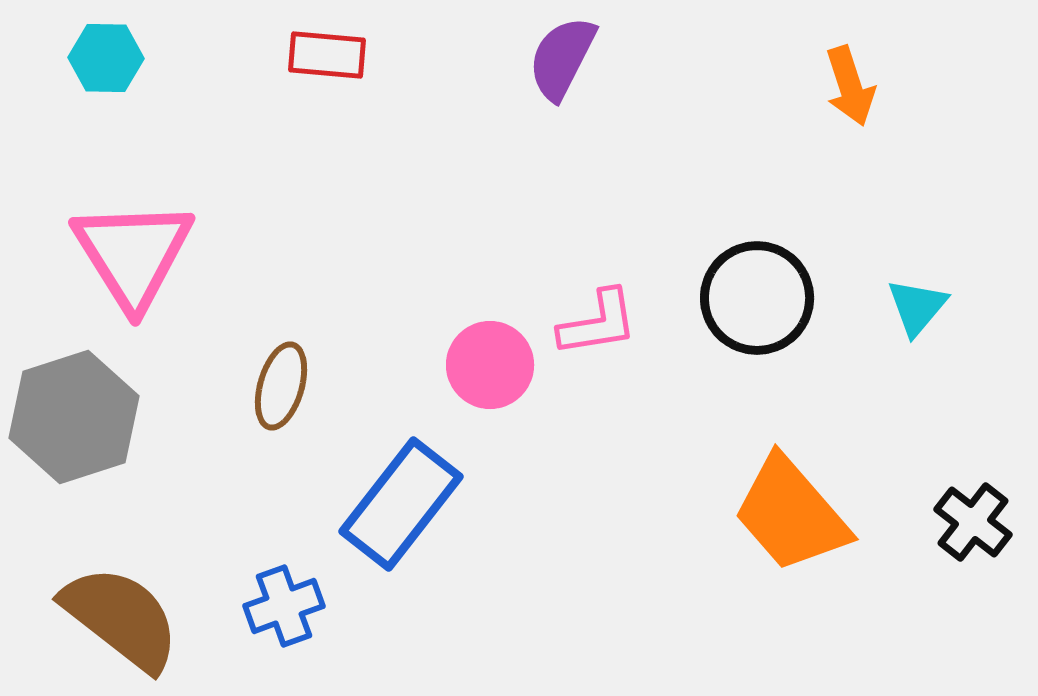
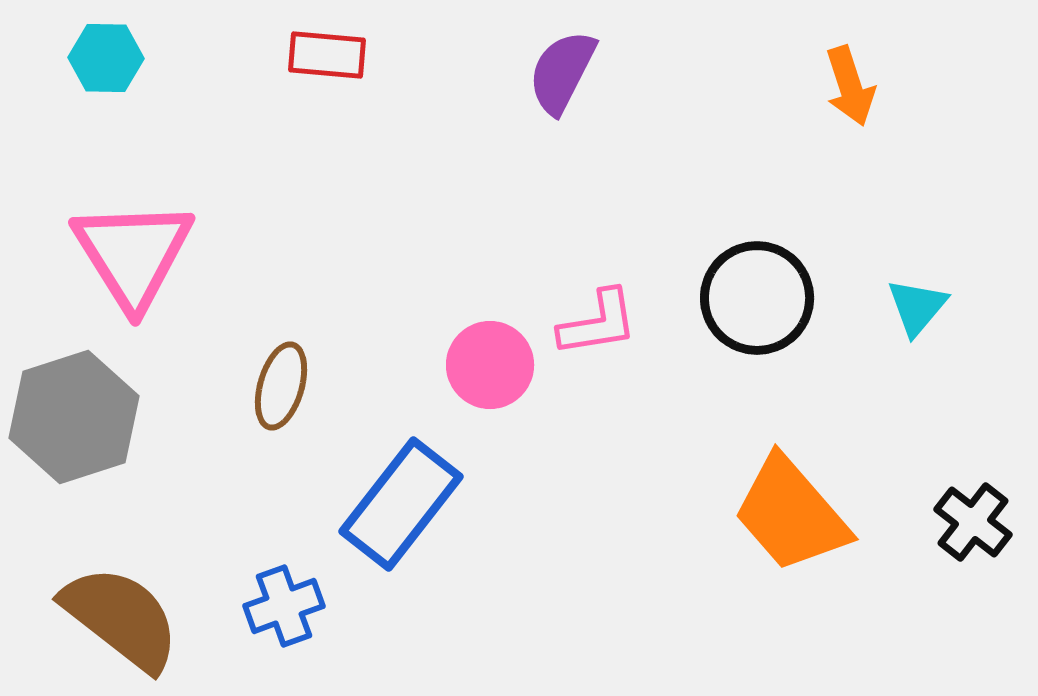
purple semicircle: moved 14 px down
